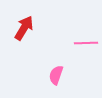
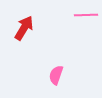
pink line: moved 28 px up
